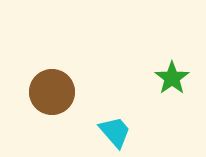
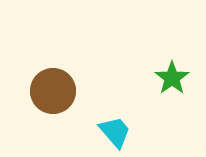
brown circle: moved 1 px right, 1 px up
